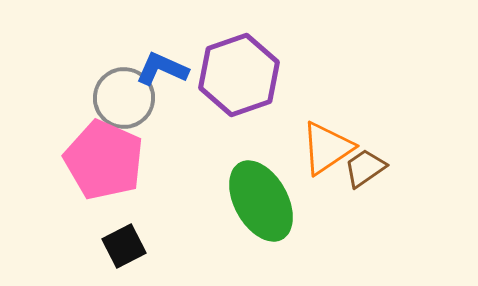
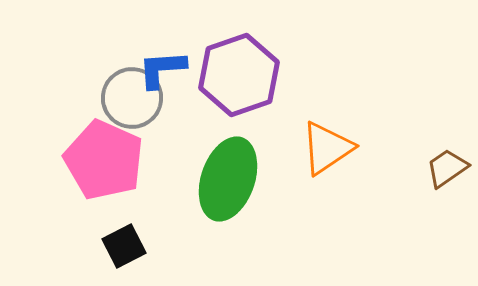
blue L-shape: rotated 28 degrees counterclockwise
gray circle: moved 8 px right
brown trapezoid: moved 82 px right
green ellipse: moved 33 px left, 22 px up; rotated 48 degrees clockwise
